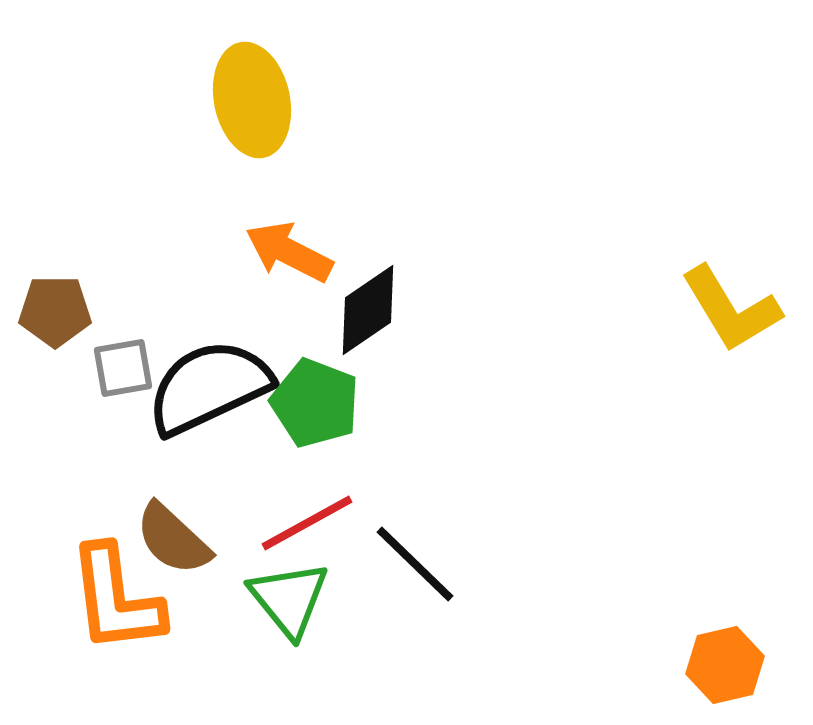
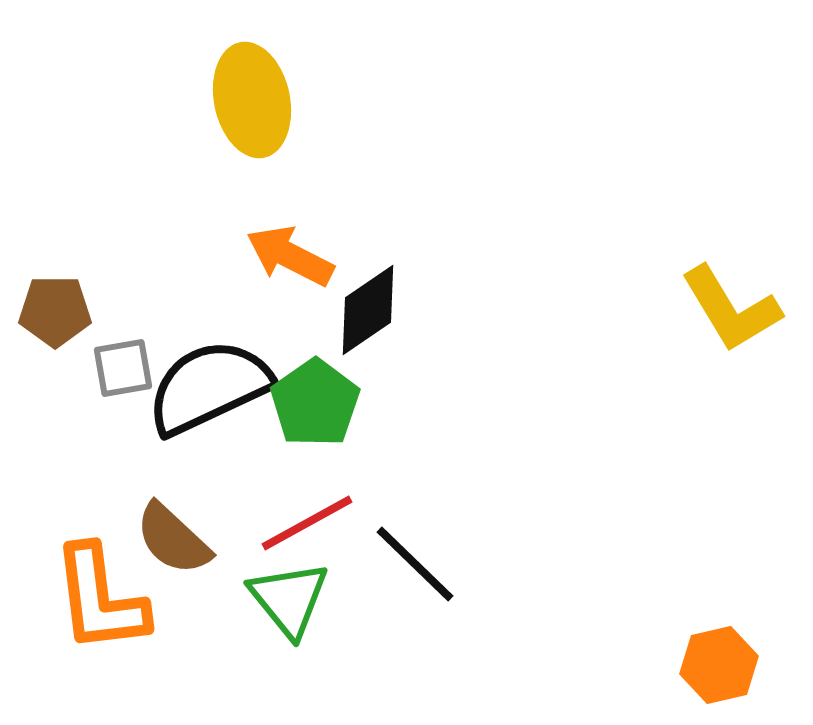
orange arrow: moved 1 px right, 4 px down
green pentagon: rotated 16 degrees clockwise
orange L-shape: moved 16 px left
orange hexagon: moved 6 px left
